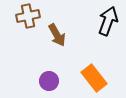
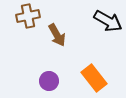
black arrow: rotated 100 degrees clockwise
